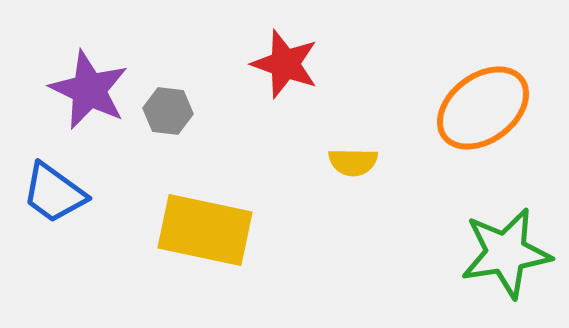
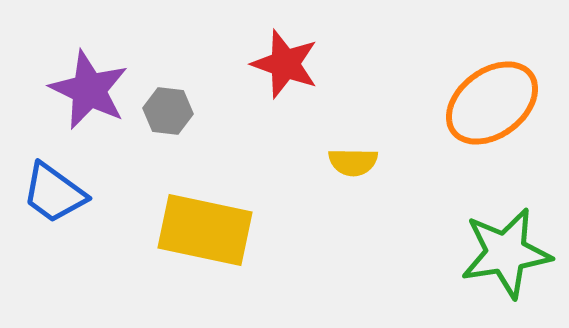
orange ellipse: moved 9 px right, 5 px up
